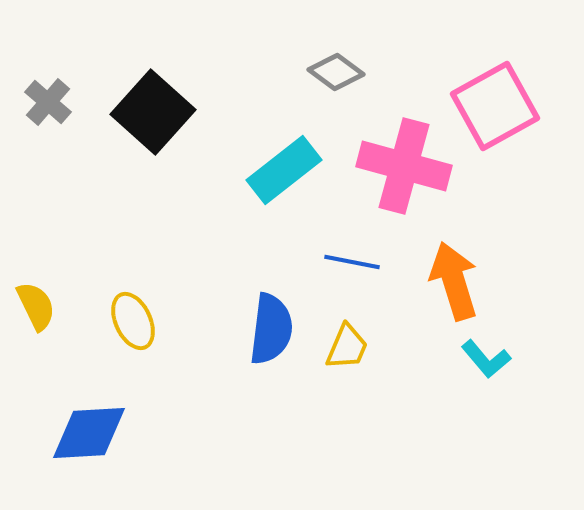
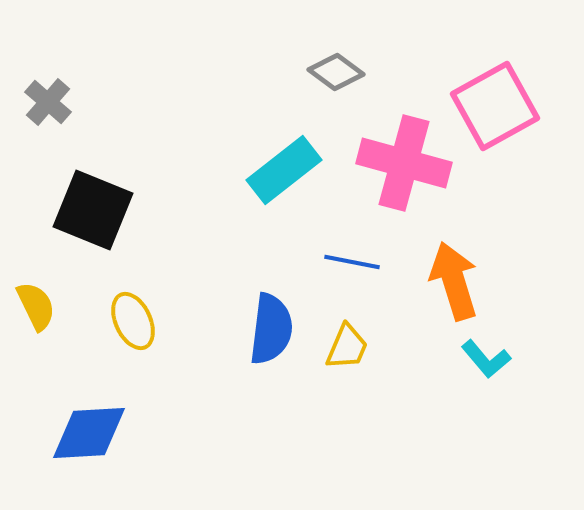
black square: moved 60 px left, 98 px down; rotated 20 degrees counterclockwise
pink cross: moved 3 px up
